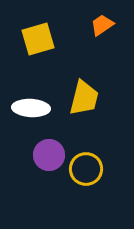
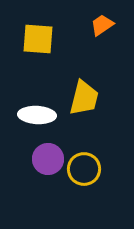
yellow square: rotated 20 degrees clockwise
white ellipse: moved 6 px right, 7 px down
purple circle: moved 1 px left, 4 px down
yellow circle: moved 2 px left
